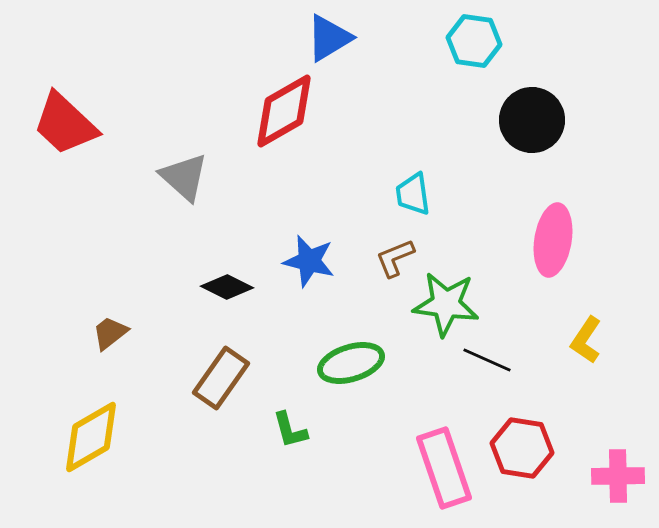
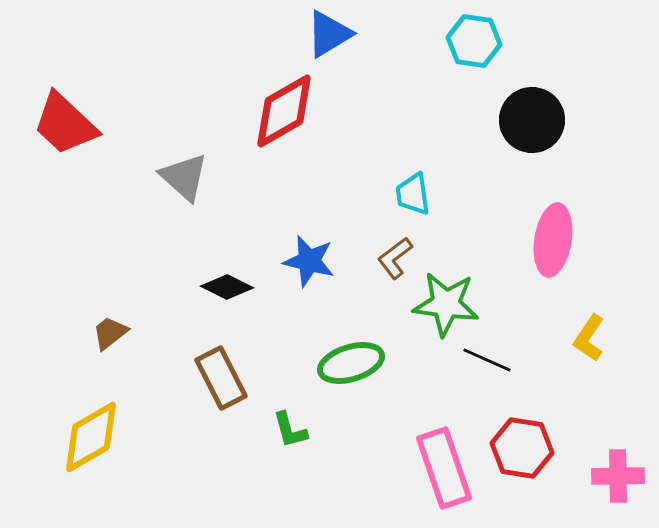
blue triangle: moved 4 px up
brown L-shape: rotated 15 degrees counterclockwise
yellow L-shape: moved 3 px right, 2 px up
brown rectangle: rotated 62 degrees counterclockwise
